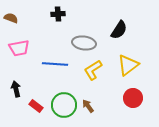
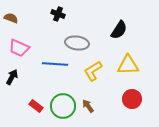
black cross: rotated 24 degrees clockwise
gray ellipse: moved 7 px left
pink trapezoid: rotated 35 degrees clockwise
yellow triangle: rotated 35 degrees clockwise
yellow L-shape: moved 1 px down
black arrow: moved 4 px left, 12 px up; rotated 42 degrees clockwise
red circle: moved 1 px left, 1 px down
green circle: moved 1 px left, 1 px down
